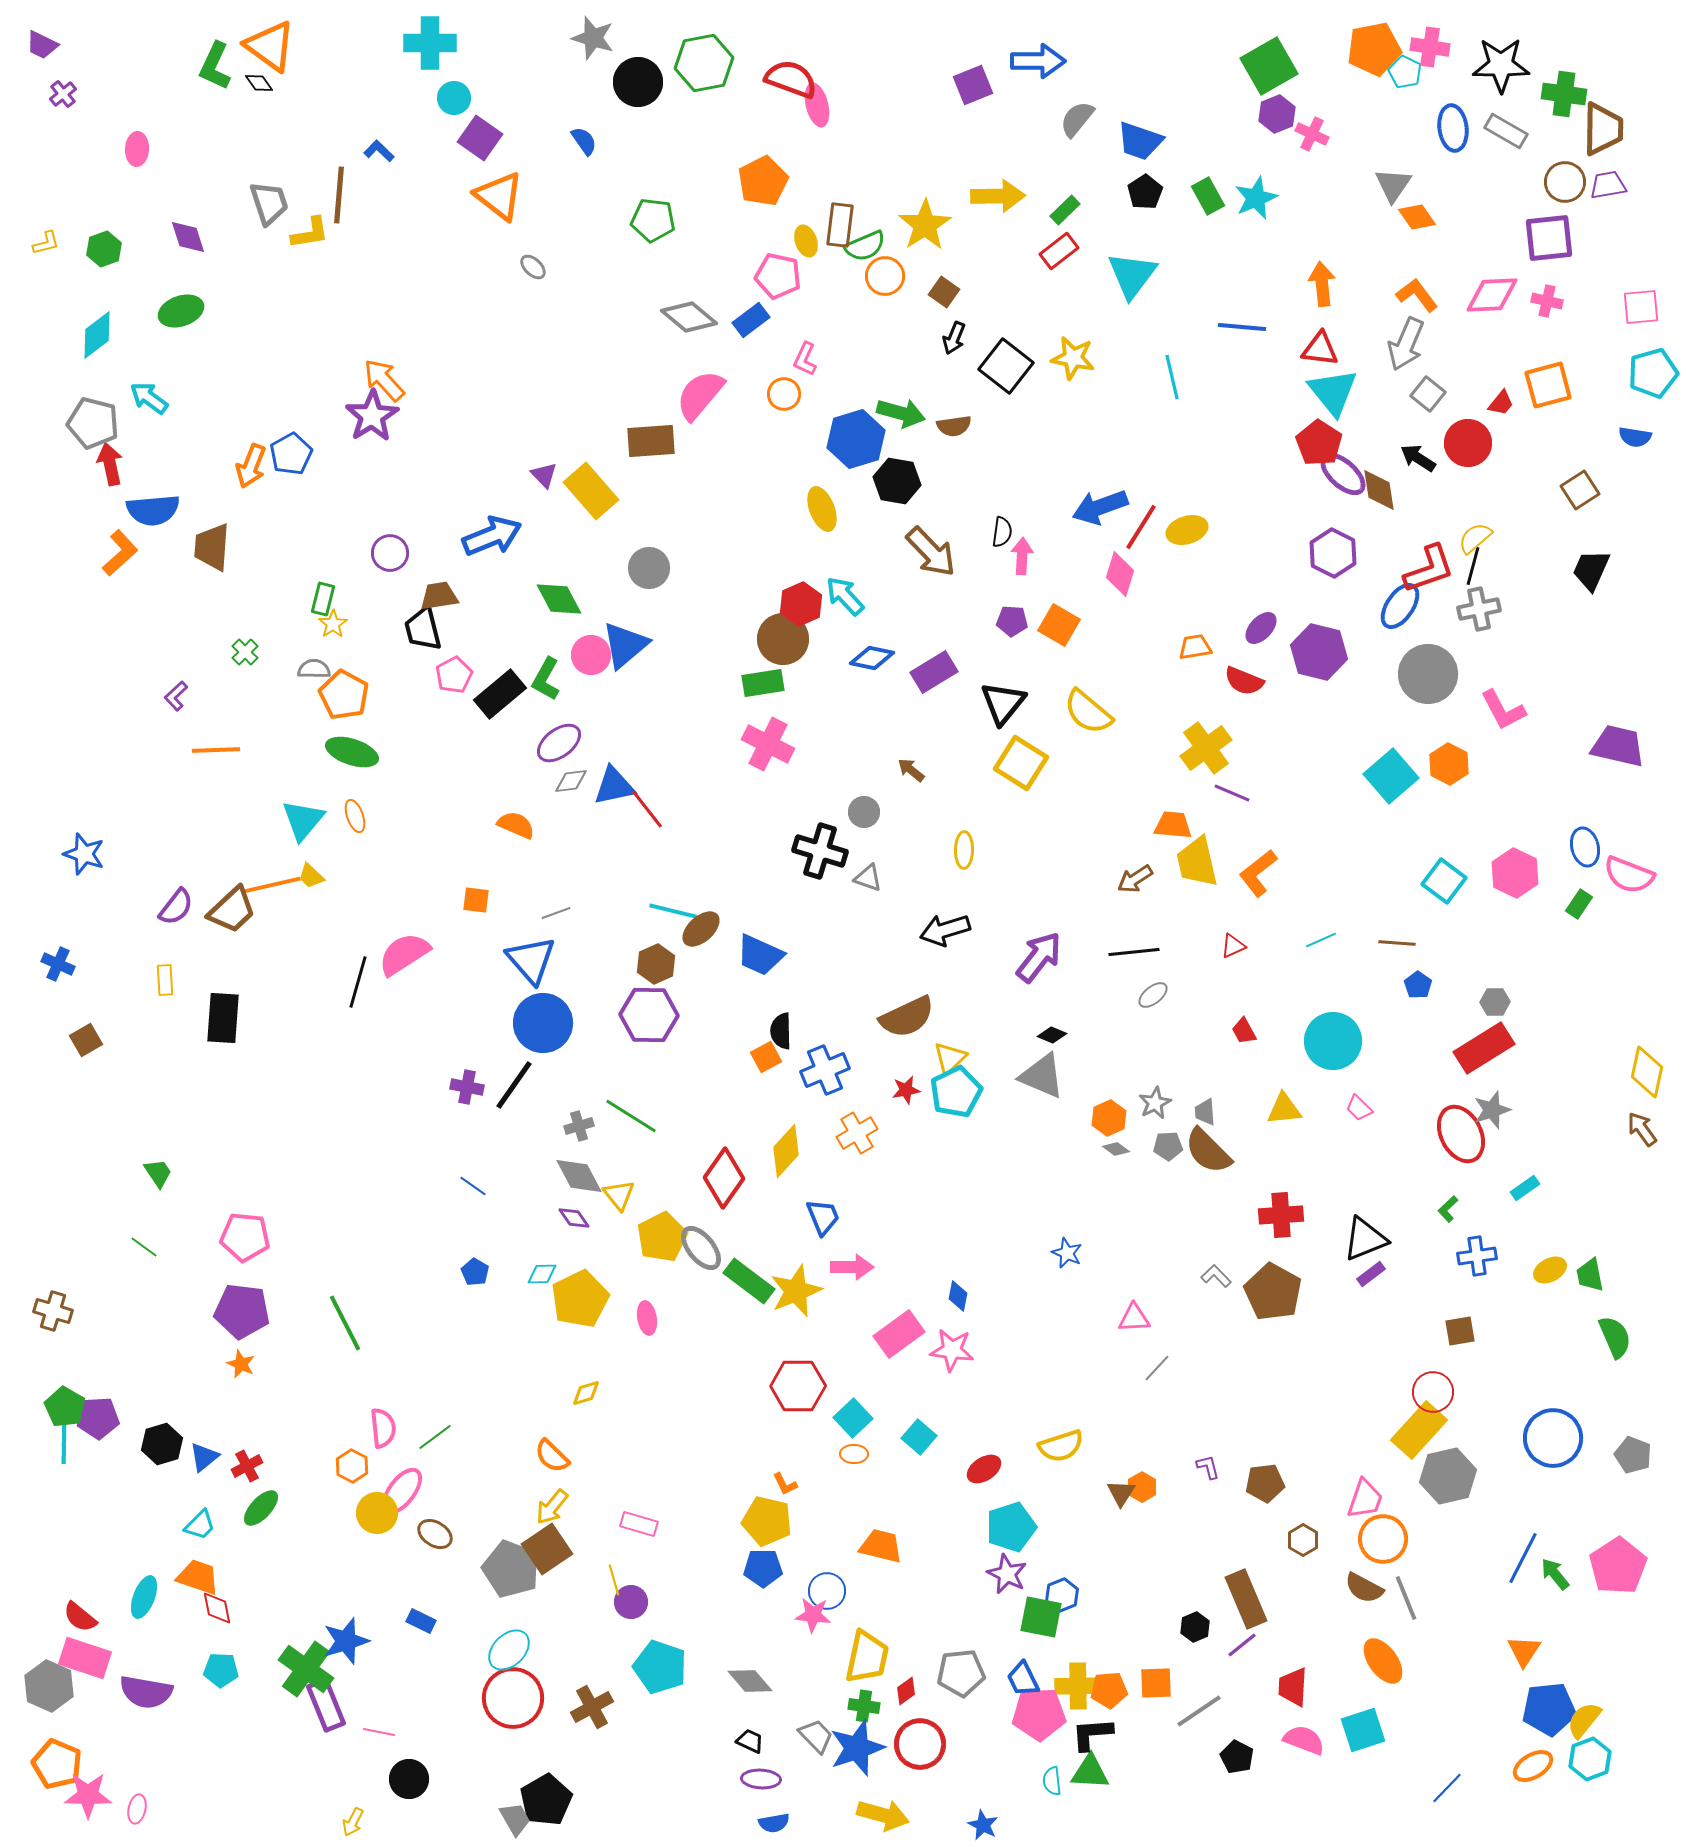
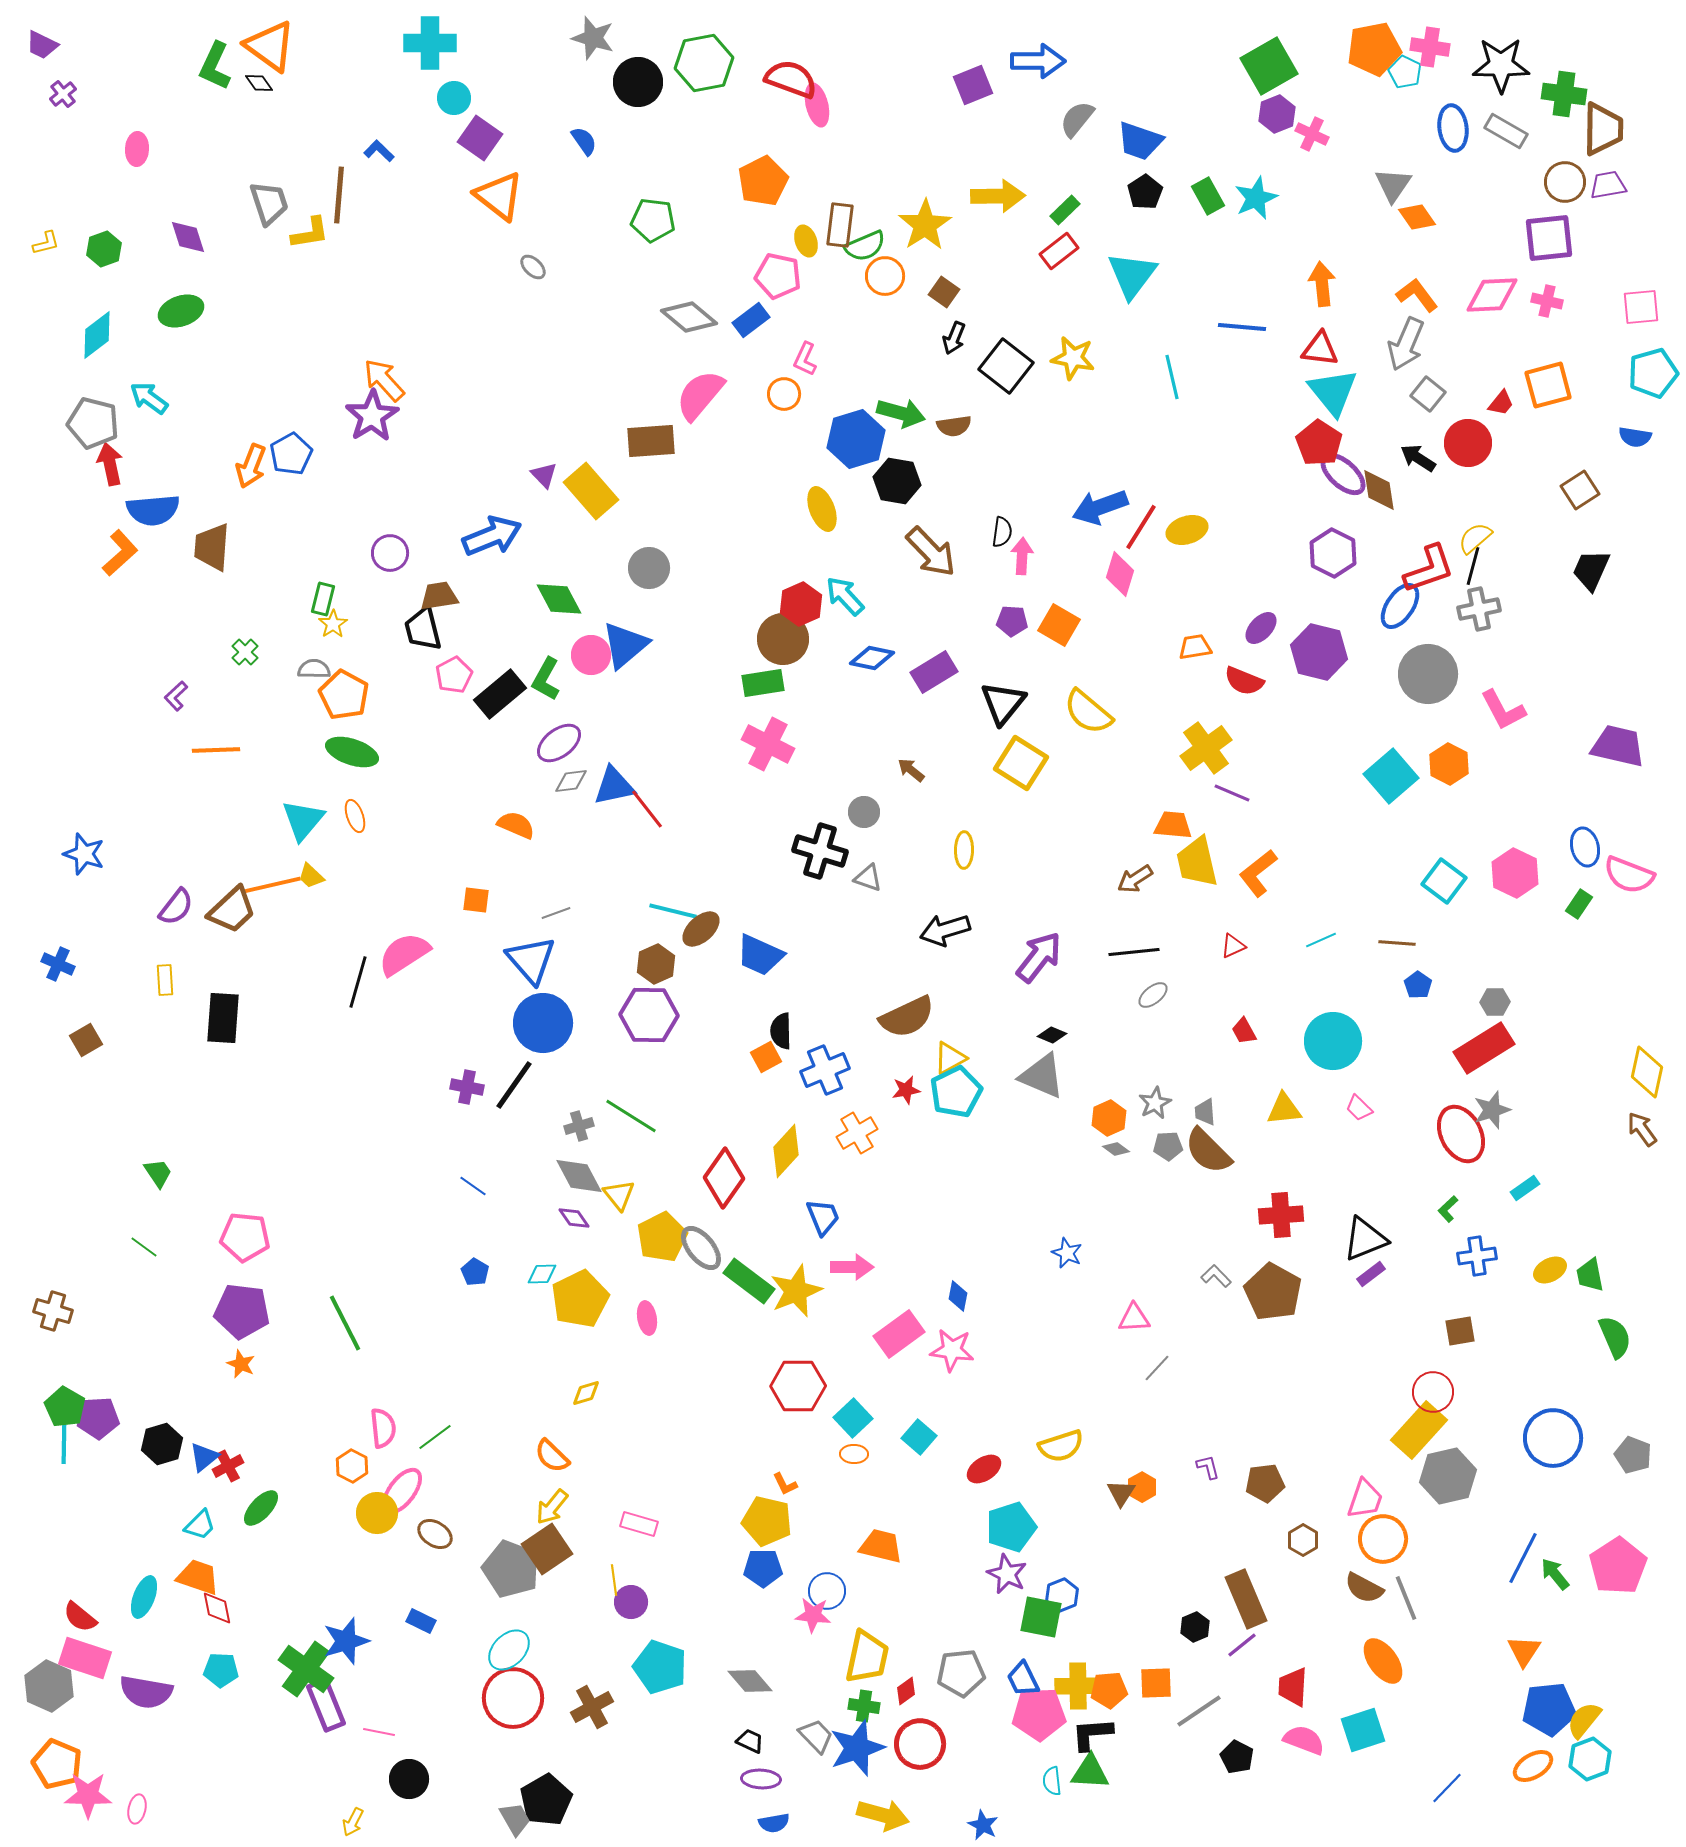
yellow triangle at (950, 1058): rotated 15 degrees clockwise
red cross at (247, 1466): moved 19 px left
yellow line at (614, 1580): rotated 8 degrees clockwise
